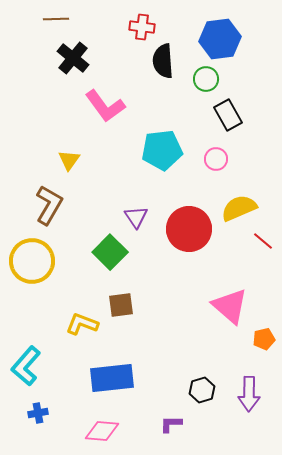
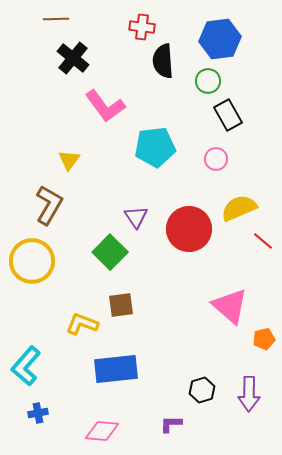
green circle: moved 2 px right, 2 px down
cyan pentagon: moved 7 px left, 3 px up
blue rectangle: moved 4 px right, 9 px up
